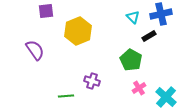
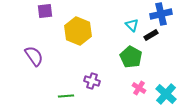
purple square: moved 1 px left
cyan triangle: moved 1 px left, 8 px down
yellow hexagon: rotated 16 degrees counterclockwise
black rectangle: moved 2 px right, 1 px up
purple semicircle: moved 1 px left, 6 px down
green pentagon: moved 3 px up
pink cross: rotated 24 degrees counterclockwise
cyan cross: moved 3 px up
